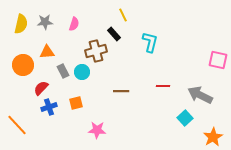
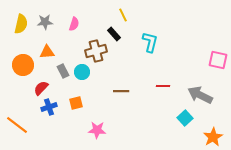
orange line: rotated 10 degrees counterclockwise
